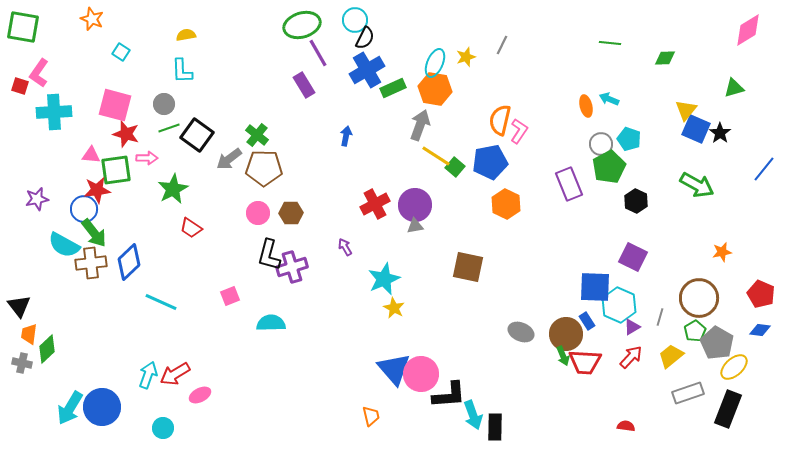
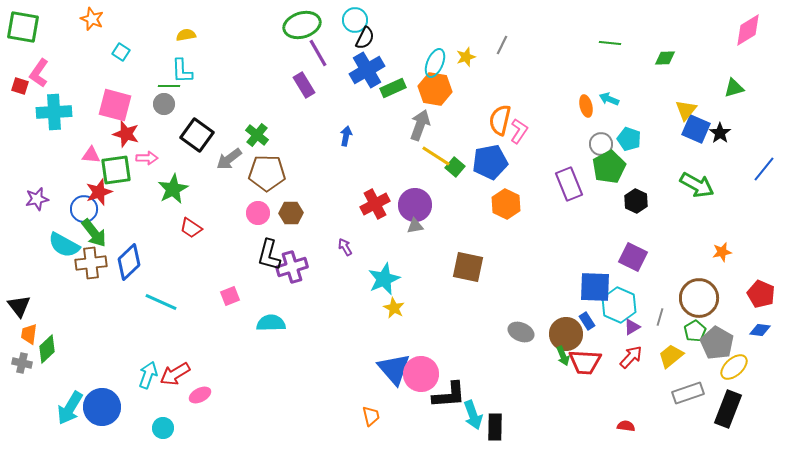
green line at (169, 128): moved 42 px up; rotated 20 degrees clockwise
brown pentagon at (264, 168): moved 3 px right, 5 px down
red star at (97, 190): moved 2 px right, 2 px down; rotated 12 degrees counterclockwise
